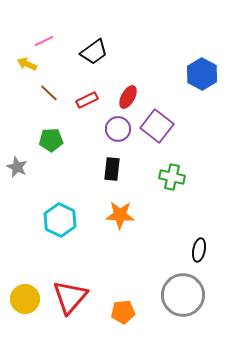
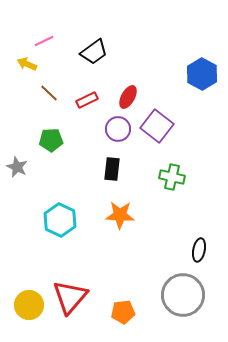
yellow circle: moved 4 px right, 6 px down
